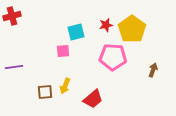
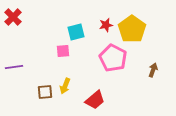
red cross: moved 1 px right, 1 px down; rotated 30 degrees counterclockwise
pink pentagon: moved 1 px down; rotated 24 degrees clockwise
red trapezoid: moved 2 px right, 1 px down
